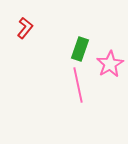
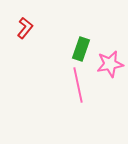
green rectangle: moved 1 px right
pink star: rotated 20 degrees clockwise
